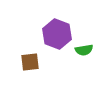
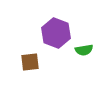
purple hexagon: moved 1 px left, 1 px up
